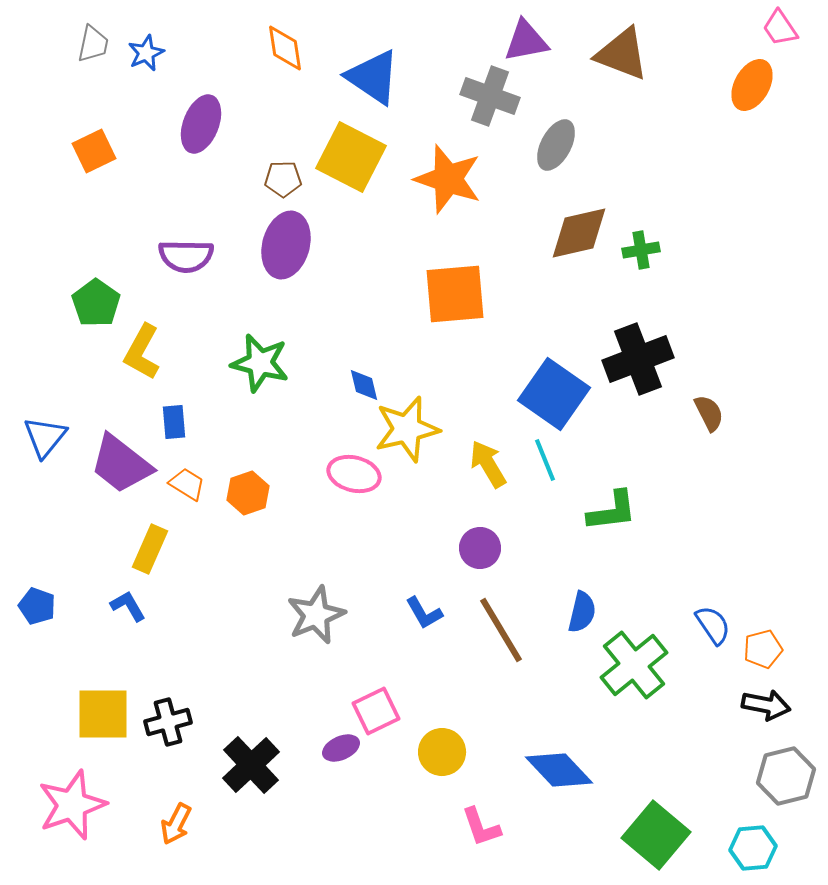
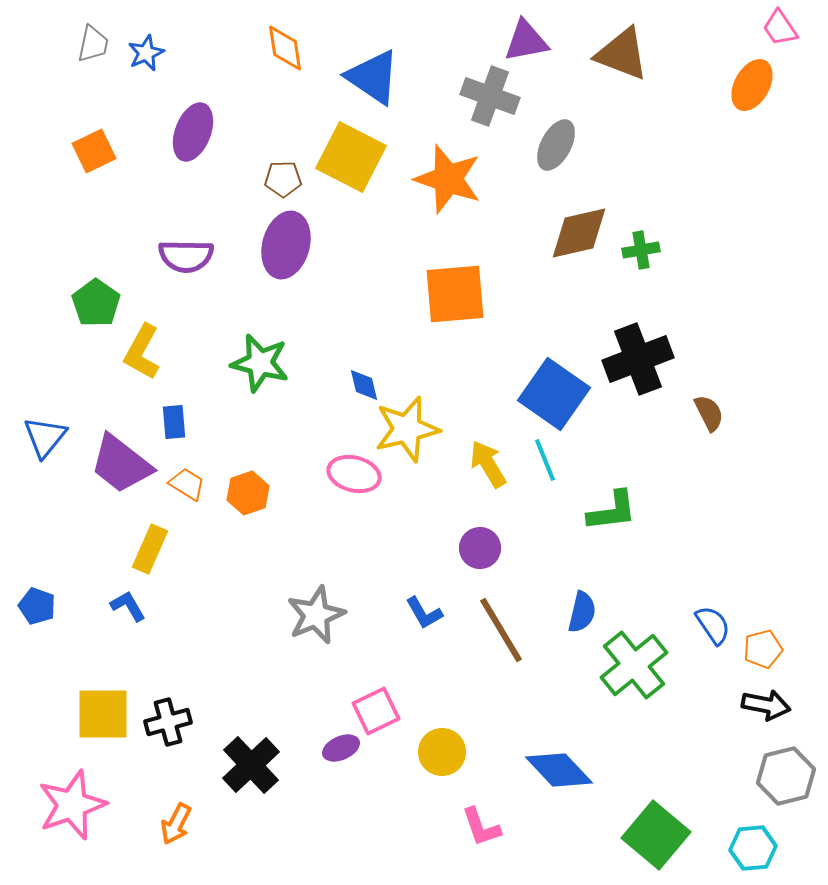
purple ellipse at (201, 124): moved 8 px left, 8 px down
